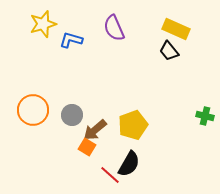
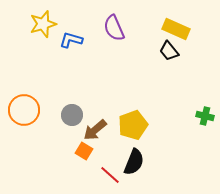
orange circle: moved 9 px left
orange square: moved 3 px left, 4 px down
black semicircle: moved 5 px right, 2 px up; rotated 8 degrees counterclockwise
